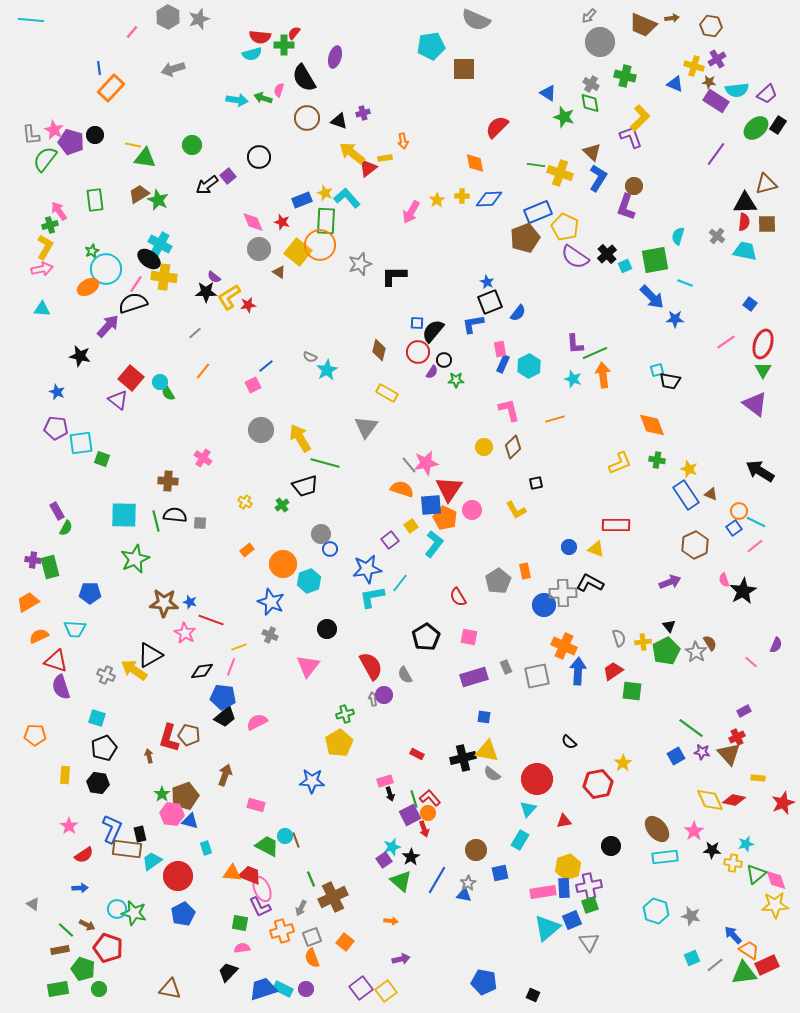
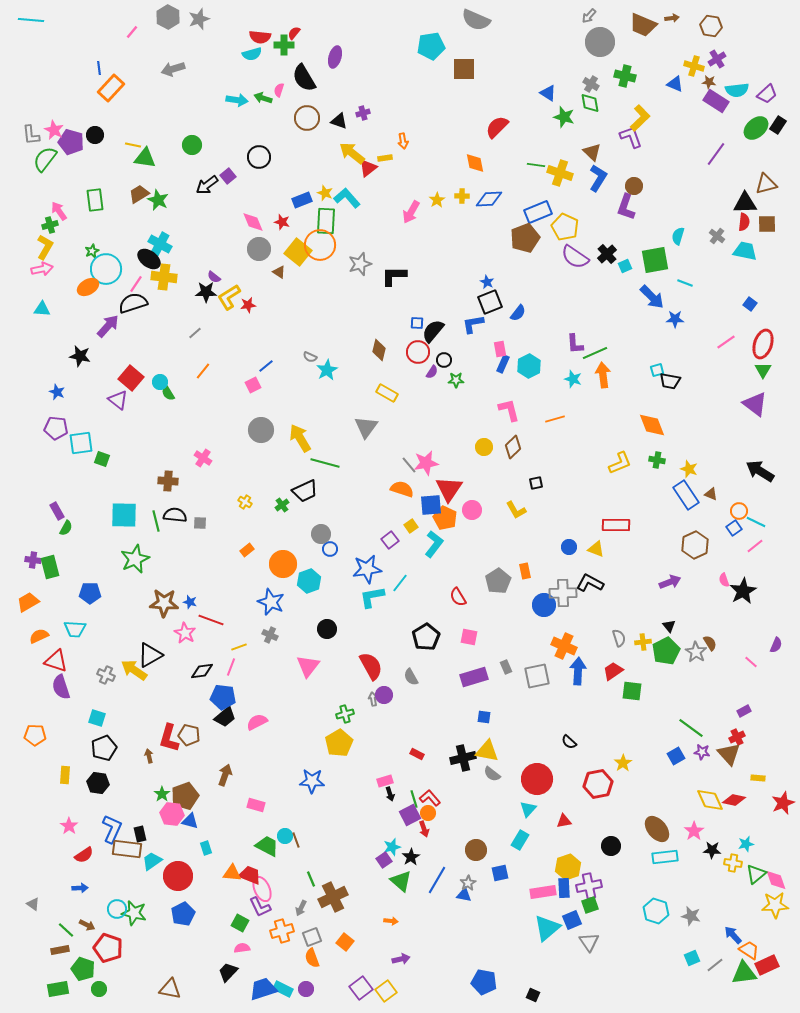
black trapezoid at (305, 486): moved 5 px down; rotated 8 degrees counterclockwise
gray semicircle at (405, 675): moved 6 px right, 2 px down
green square at (240, 923): rotated 18 degrees clockwise
